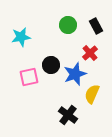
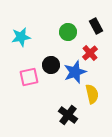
green circle: moved 7 px down
blue star: moved 2 px up
yellow semicircle: rotated 144 degrees clockwise
